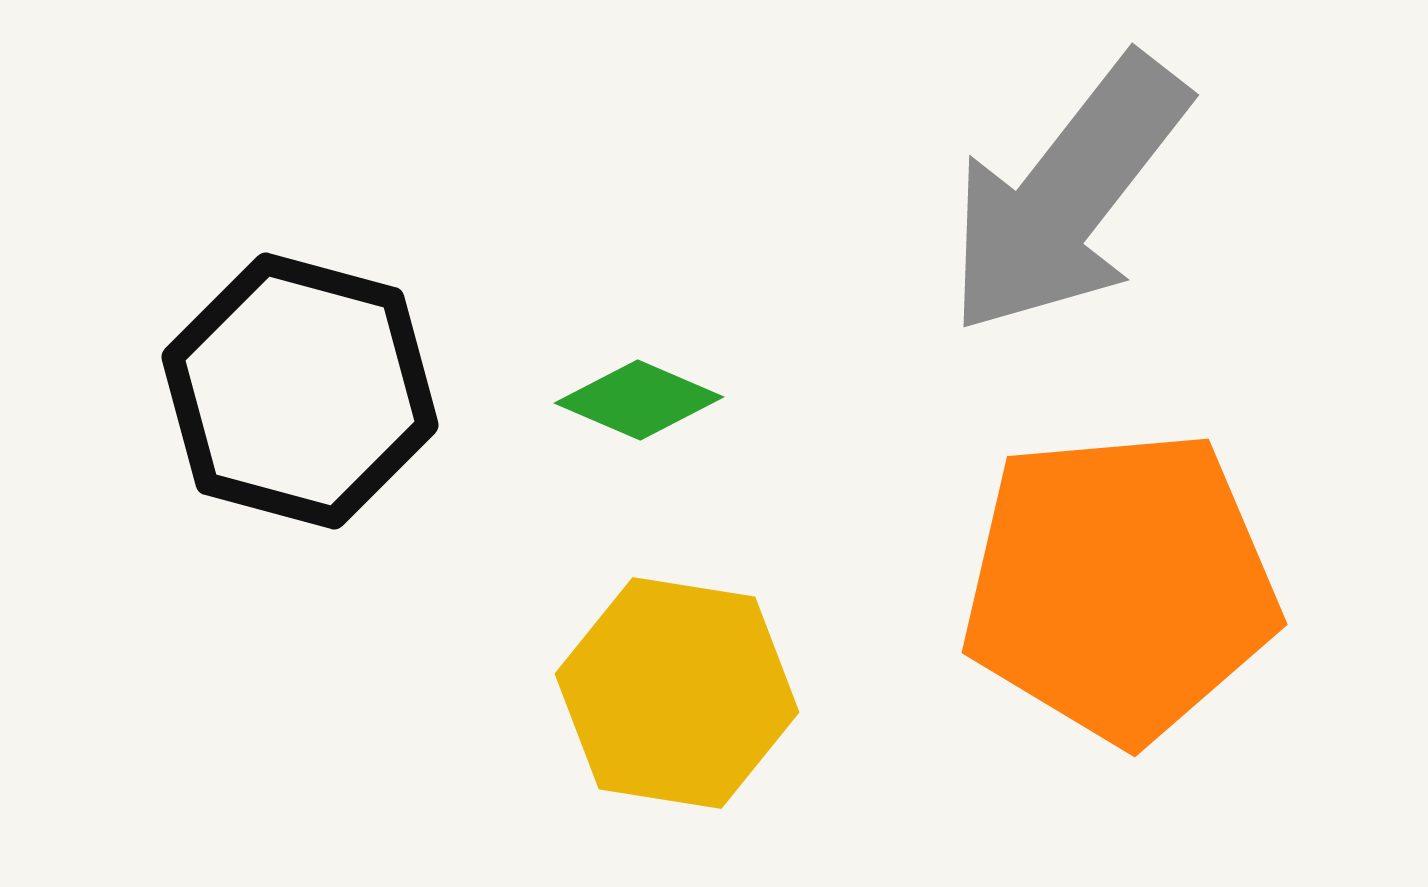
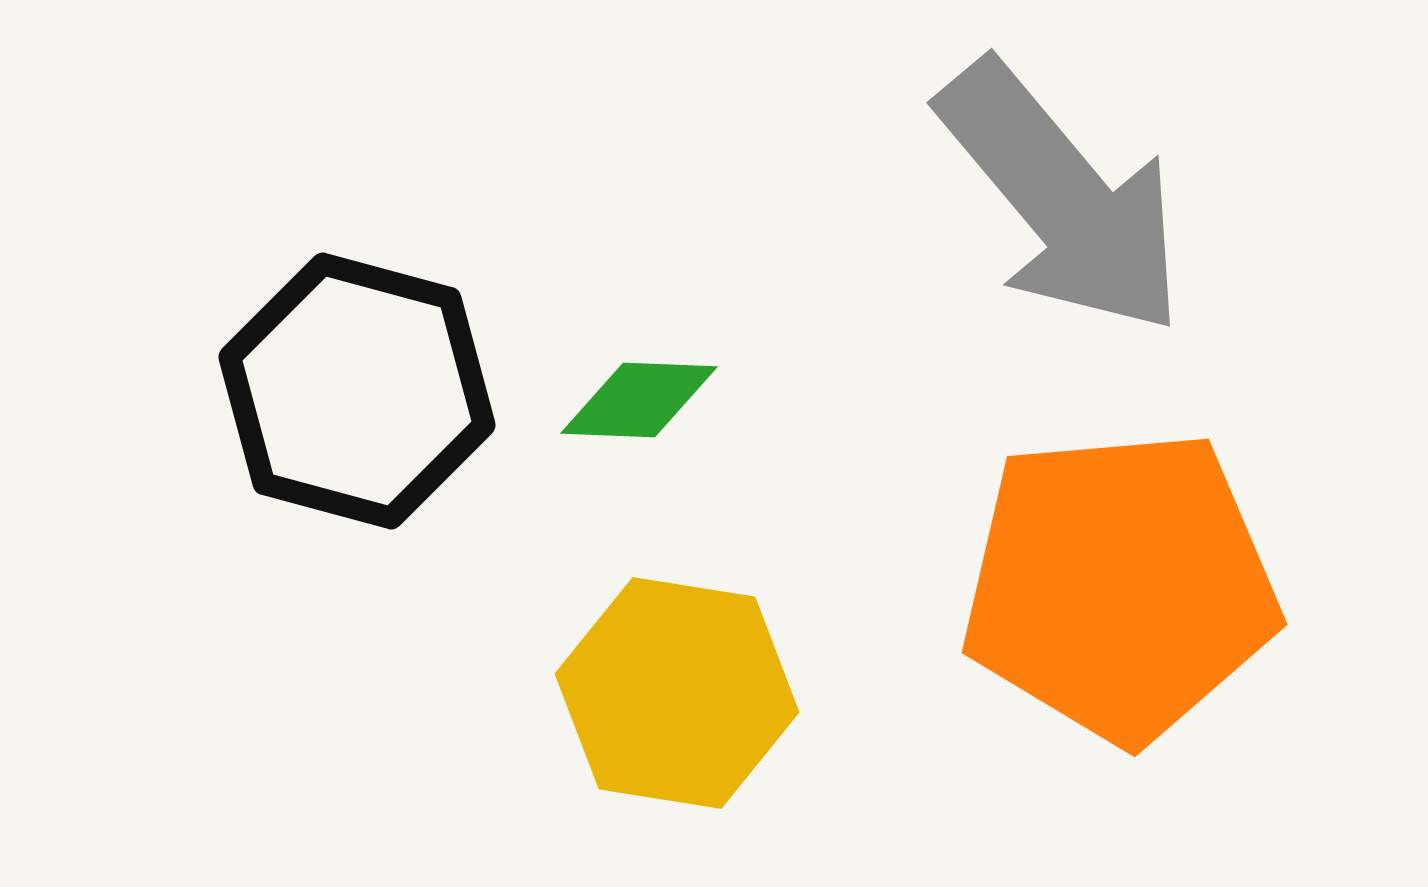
gray arrow: moved 5 px left, 3 px down; rotated 78 degrees counterclockwise
black hexagon: moved 57 px right
green diamond: rotated 21 degrees counterclockwise
